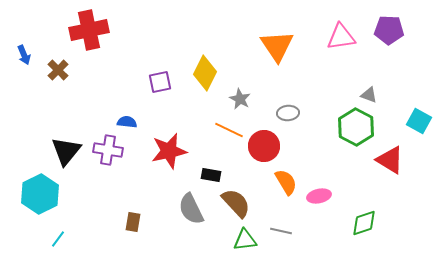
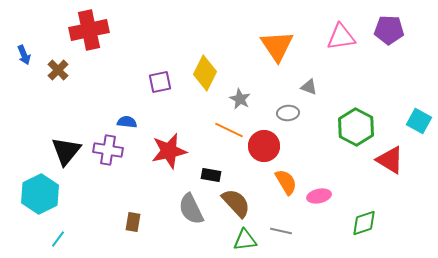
gray triangle: moved 60 px left, 8 px up
